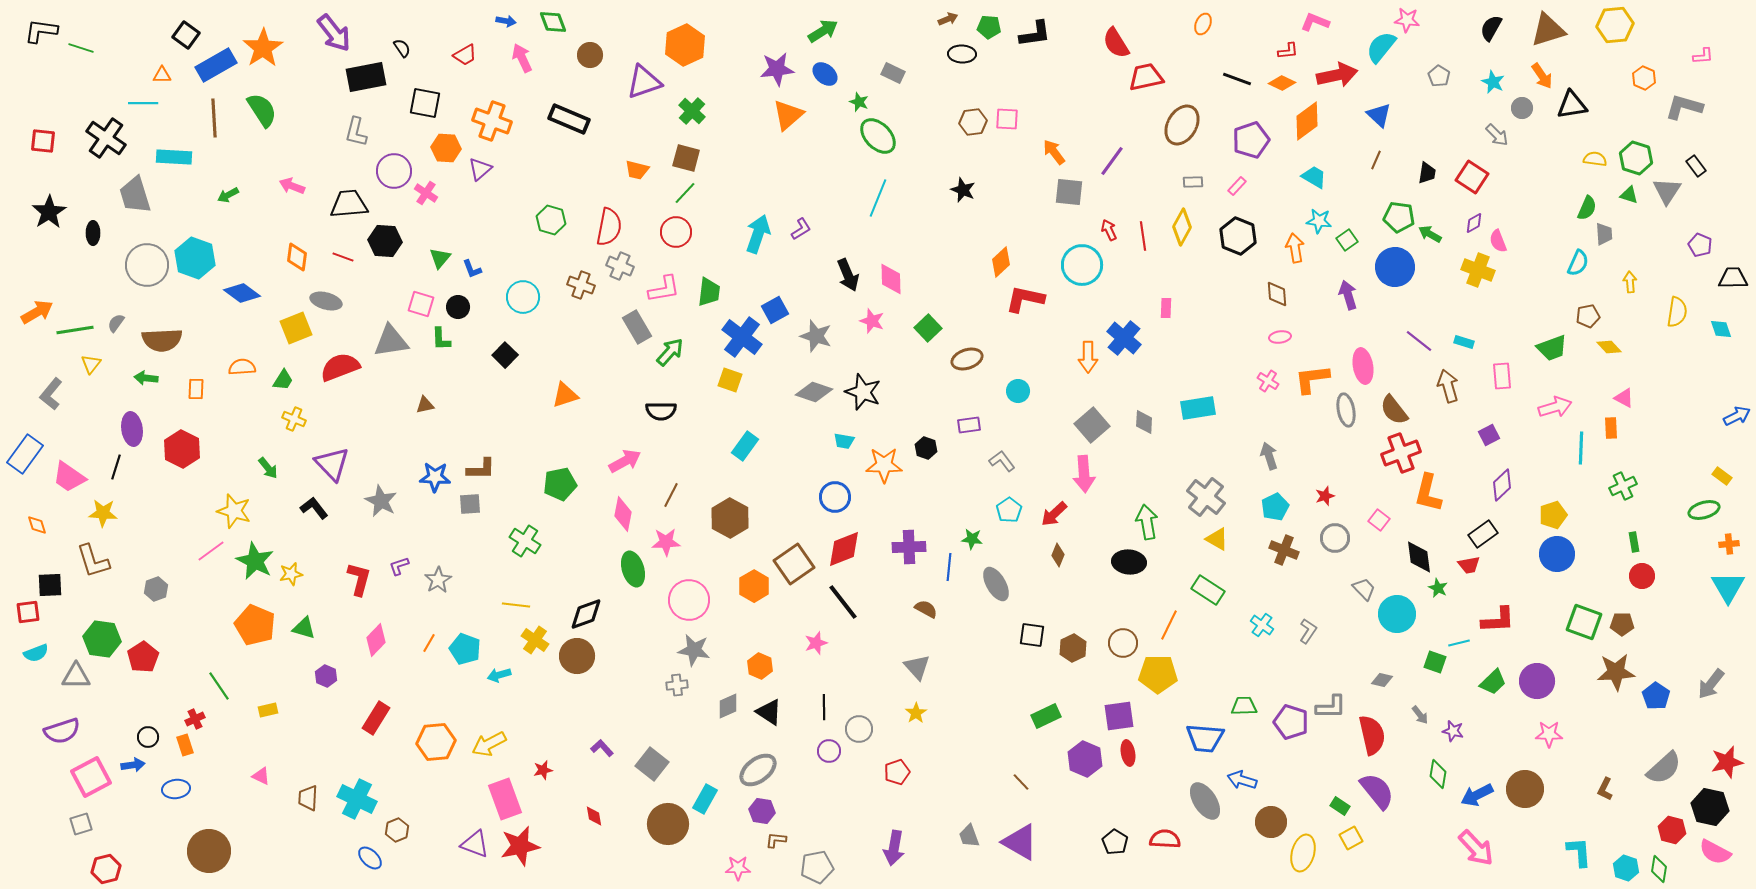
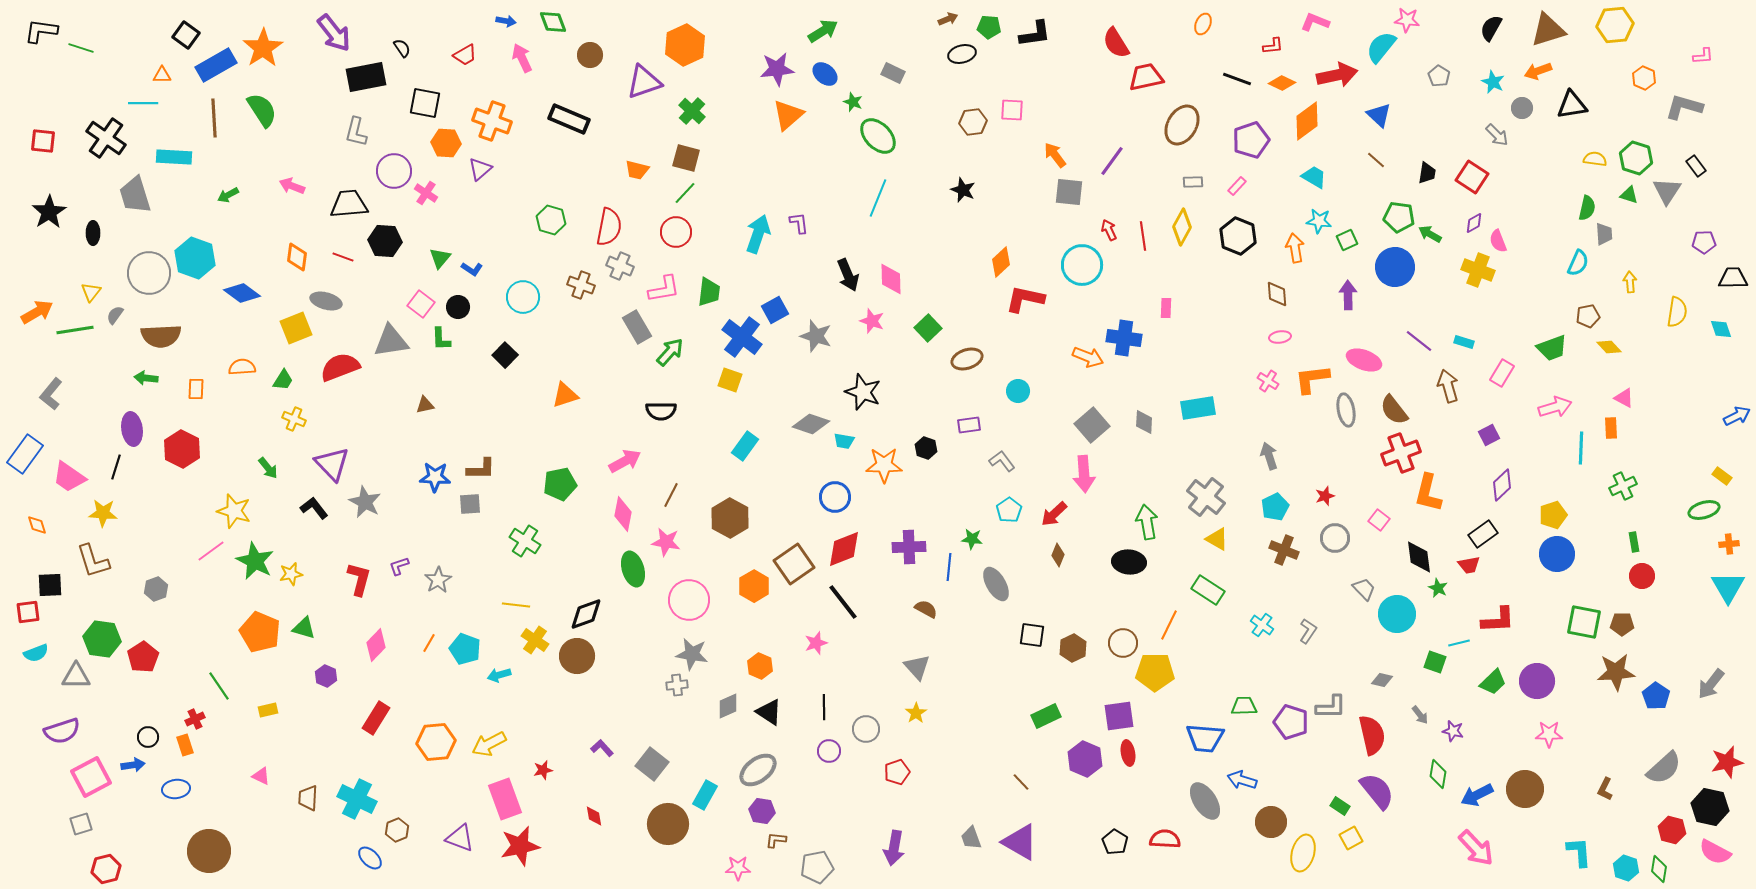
red L-shape at (1288, 51): moved 15 px left, 5 px up
black ellipse at (962, 54): rotated 16 degrees counterclockwise
orange arrow at (1542, 76): moved 4 px left, 5 px up; rotated 104 degrees clockwise
green star at (859, 102): moved 6 px left
pink square at (1007, 119): moved 5 px right, 9 px up
orange hexagon at (446, 148): moved 5 px up
orange arrow at (1054, 152): moved 1 px right, 3 px down
brown line at (1376, 160): rotated 72 degrees counterclockwise
green semicircle at (1587, 208): rotated 10 degrees counterclockwise
purple L-shape at (801, 229): moved 2 px left, 6 px up; rotated 65 degrees counterclockwise
green square at (1347, 240): rotated 10 degrees clockwise
purple pentagon at (1700, 245): moved 4 px right, 3 px up; rotated 25 degrees counterclockwise
gray circle at (147, 265): moved 2 px right, 8 px down
blue L-shape at (472, 269): rotated 35 degrees counterclockwise
purple arrow at (1348, 295): rotated 16 degrees clockwise
pink square at (421, 304): rotated 20 degrees clockwise
gray semicircle at (116, 323): moved 1 px left, 8 px up
blue cross at (1124, 338): rotated 32 degrees counterclockwise
brown semicircle at (162, 340): moved 1 px left, 4 px up
orange arrow at (1088, 357): rotated 68 degrees counterclockwise
yellow triangle at (91, 364): moved 72 px up
pink ellipse at (1363, 366): moved 1 px right, 6 px up; rotated 60 degrees counterclockwise
pink rectangle at (1502, 376): moved 3 px up; rotated 36 degrees clockwise
gray diamond at (814, 392): moved 3 px left, 32 px down
gray star at (381, 501): moved 16 px left, 1 px down
pink star at (666, 542): rotated 12 degrees clockwise
green square at (1584, 622): rotated 9 degrees counterclockwise
orange pentagon at (255, 625): moved 5 px right, 7 px down
pink diamond at (376, 640): moved 5 px down
gray star at (694, 650): moved 2 px left, 4 px down
yellow pentagon at (1158, 674): moved 3 px left, 2 px up
gray circle at (859, 729): moved 7 px right
cyan rectangle at (705, 799): moved 4 px up
gray trapezoid at (969, 836): moved 2 px right, 2 px down
purple triangle at (475, 844): moved 15 px left, 6 px up
